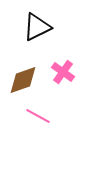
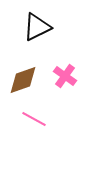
pink cross: moved 2 px right, 4 px down
pink line: moved 4 px left, 3 px down
